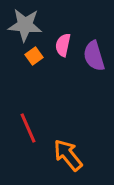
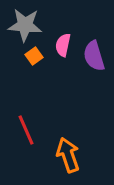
red line: moved 2 px left, 2 px down
orange arrow: rotated 20 degrees clockwise
